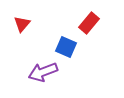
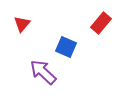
red rectangle: moved 12 px right
purple arrow: rotated 64 degrees clockwise
